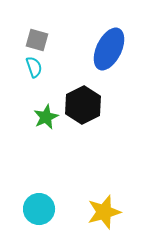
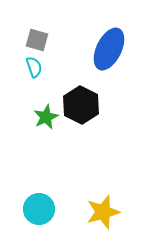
black hexagon: moved 2 px left; rotated 6 degrees counterclockwise
yellow star: moved 1 px left
